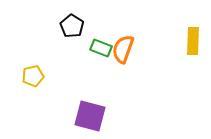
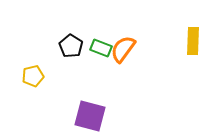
black pentagon: moved 1 px left, 20 px down
orange semicircle: rotated 16 degrees clockwise
